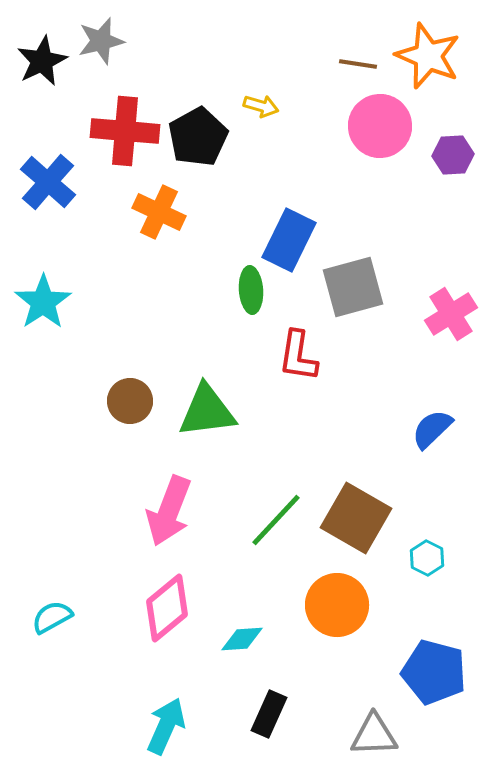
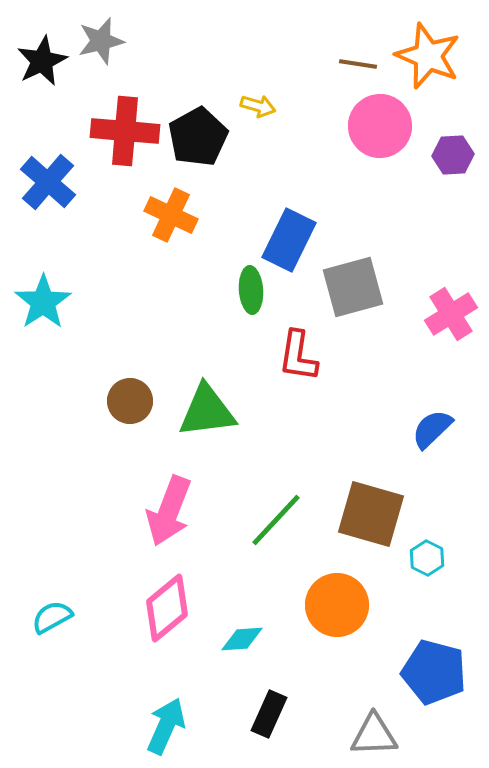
yellow arrow: moved 3 px left
orange cross: moved 12 px right, 3 px down
brown square: moved 15 px right, 4 px up; rotated 14 degrees counterclockwise
